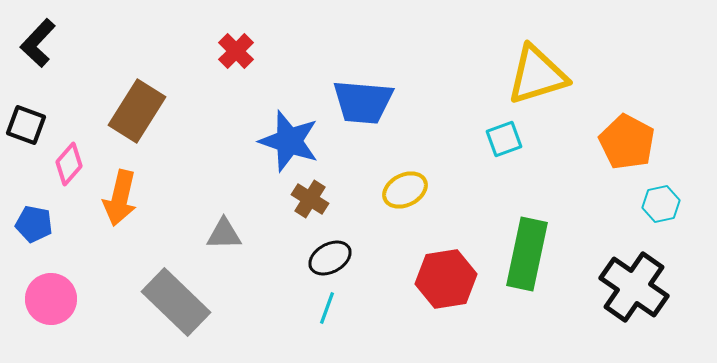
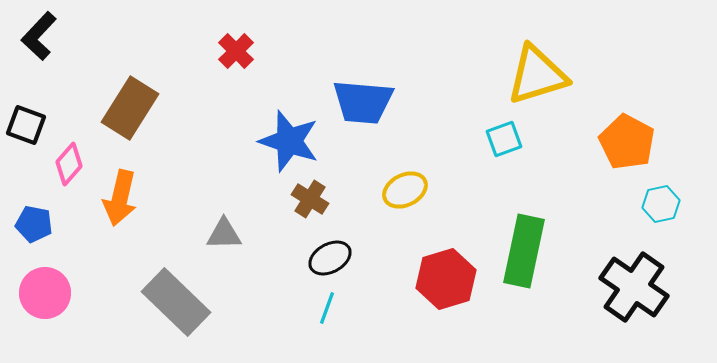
black L-shape: moved 1 px right, 7 px up
brown rectangle: moved 7 px left, 3 px up
green rectangle: moved 3 px left, 3 px up
red hexagon: rotated 8 degrees counterclockwise
pink circle: moved 6 px left, 6 px up
